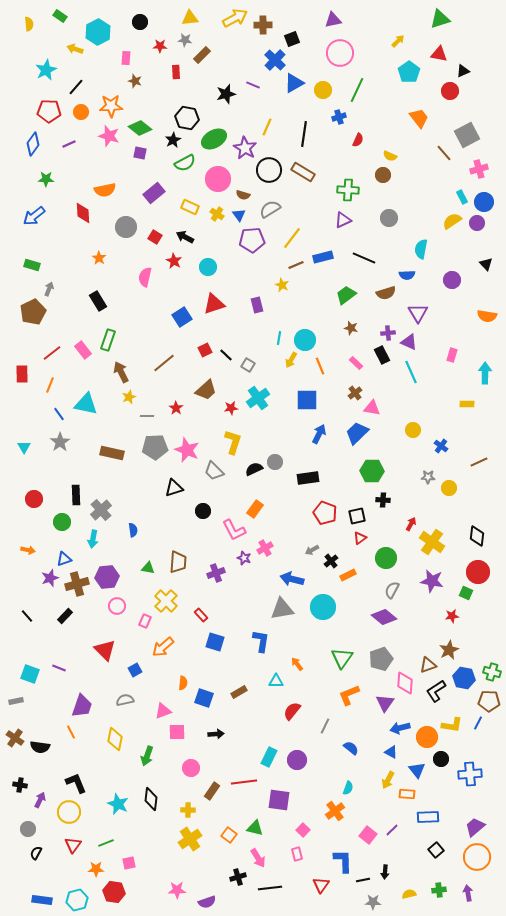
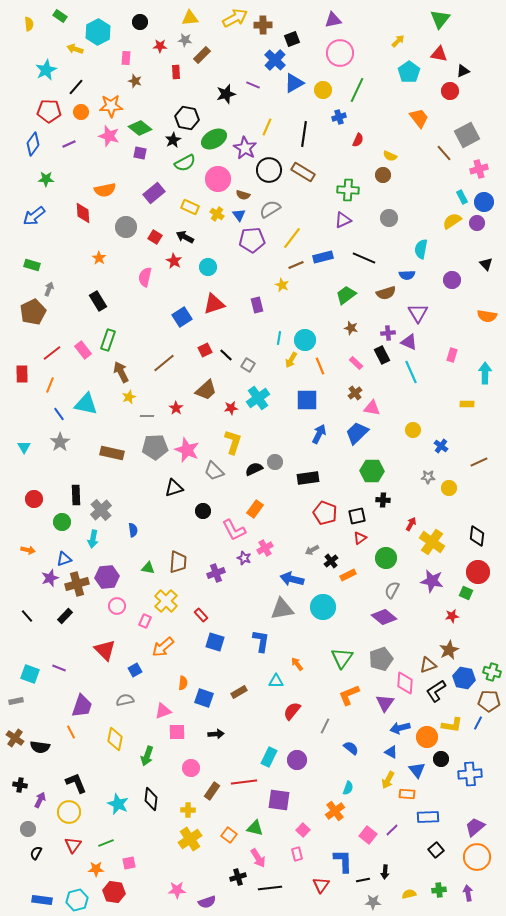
green triangle at (440, 19): rotated 35 degrees counterclockwise
